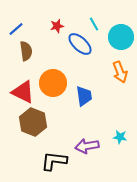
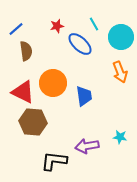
brown hexagon: rotated 16 degrees counterclockwise
